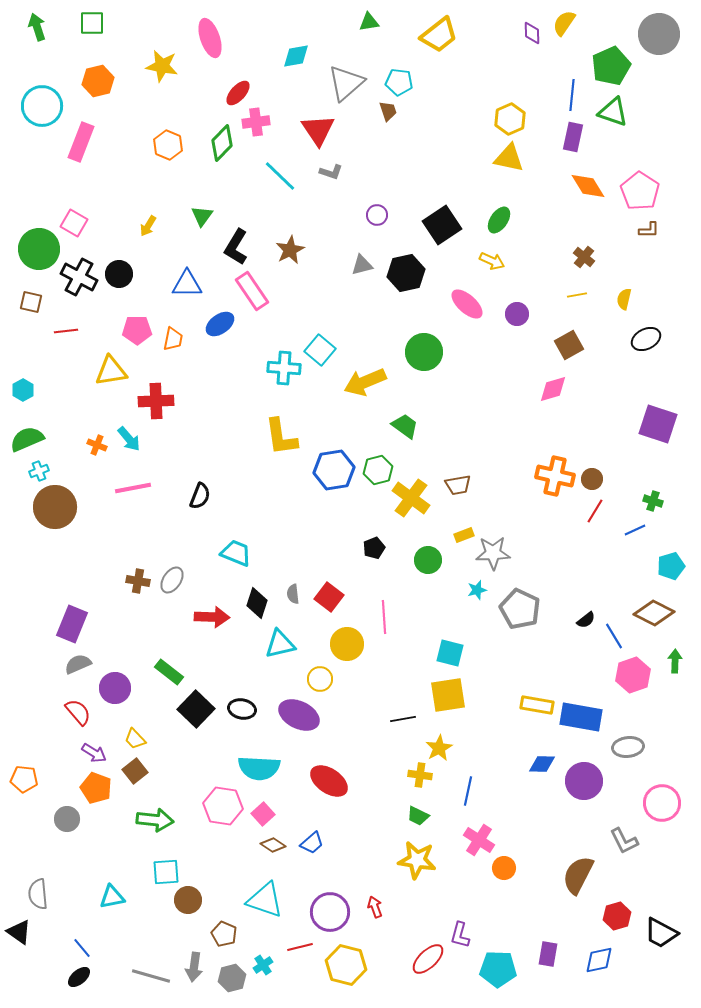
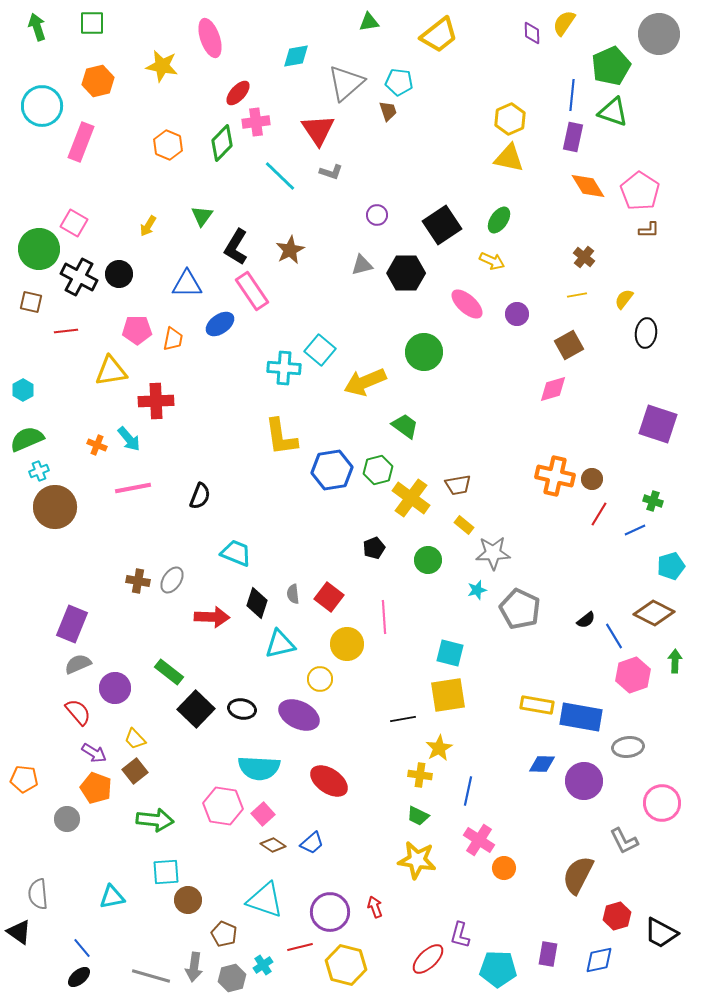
black hexagon at (406, 273): rotated 12 degrees clockwise
yellow semicircle at (624, 299): rotated 25 degrees clockwise
black ellipse at (646, 339): moved 6 px up; rotated 56 degrees counterclockwise
blue hexagon at (334, 470): moved 2 px left
red line at (595, 511): moved 4 px right, 3 px down
yellow rectangle at (464, 535): moved 10 px up; rotated 60 degrees clockwise
